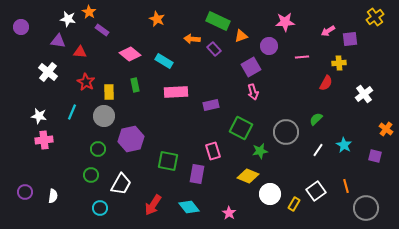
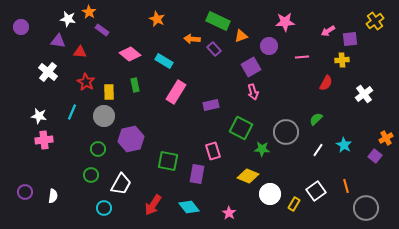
yellow cross at (375, 17): moved 4 px down
yellow cross at (339, 63): moved 3 px right, 3 px up
pink rectangle at (176, 92): rotated 55 degrees counterclockwise
orange cross at (386, 129): moved 9 px down; rotated 24 degrees clockwise
green star at (260, 151): moved 2 px right, 2 px up; rotated 14 degrees clockwise
purple square at (375, 156): rotated 24 degrees clockwise
cyan circle at (100, 208): moved 4 px right
